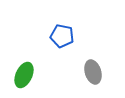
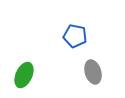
blue pentagon: moved 13 px right
